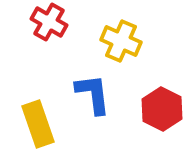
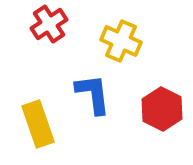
red cross: moved 2 px down; rotated 27 degrees clockwise
